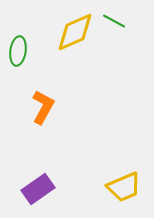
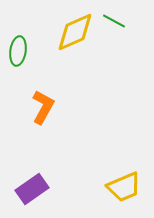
purple rectangle: moved 6 px left
